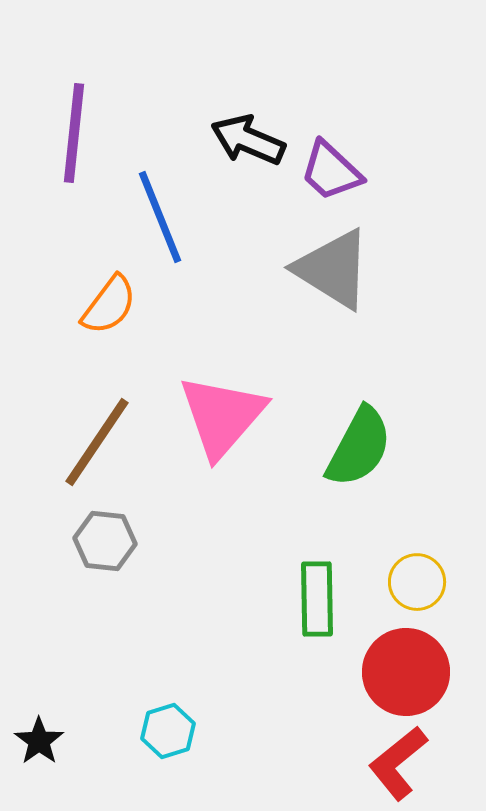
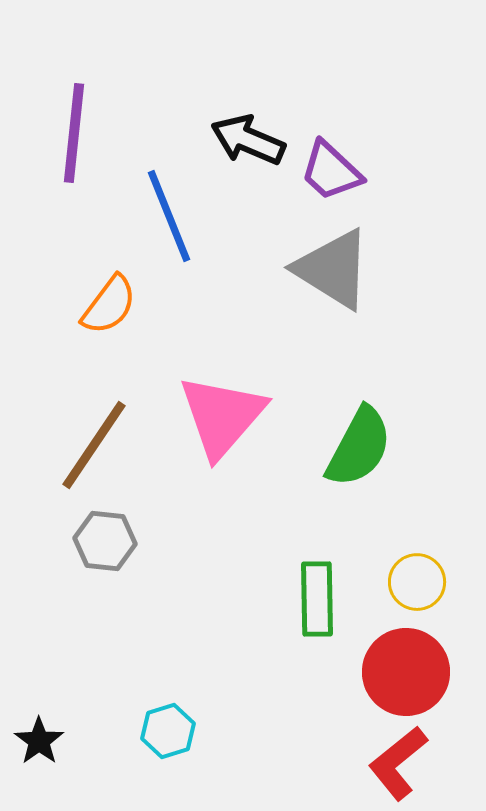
blue line: moved 9 px right, 1 px up
brown line: moved 3 px left, 3 px down
